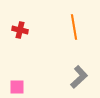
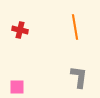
orange line: moved 1 px right
gray L-shape: rotated 40 degrees counterclockwise
